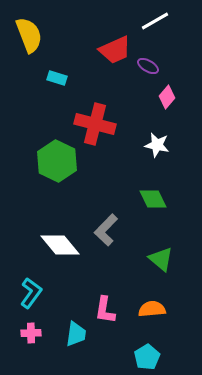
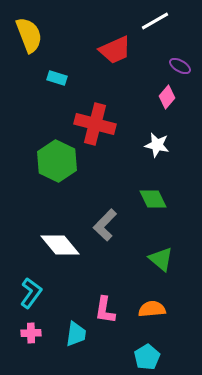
purple ellipse: moved 32 px right
gray L-shape: moved 1 px left, 5 px up
